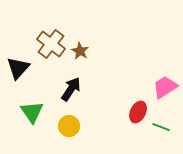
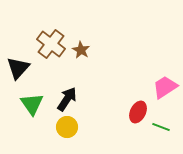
brown star: moved 1 px right, 1 px up
black arrow: moved 4 px left, 10 px down
green triangle: moved 8 px up
yellow circle: moved 2 px left, 1 px down
